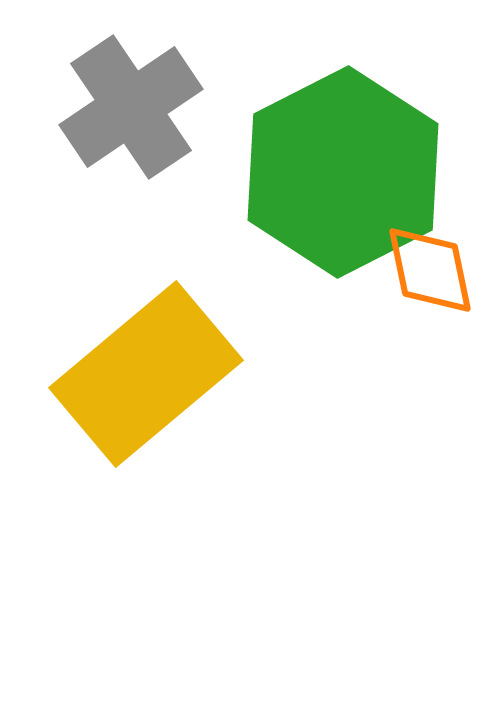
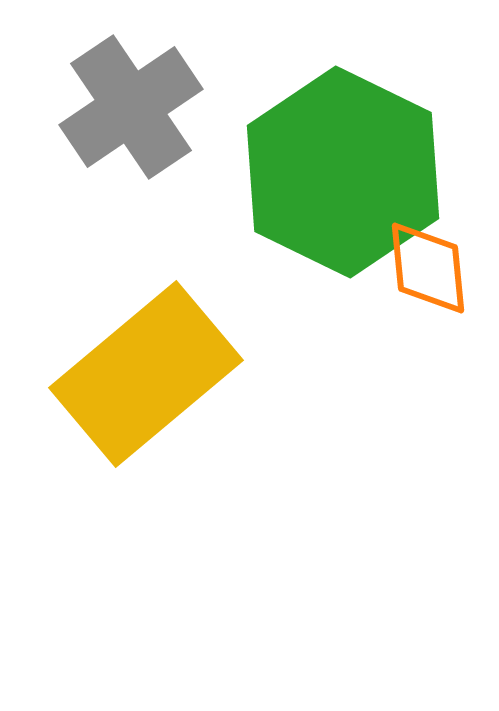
green hexagon: rotated 7 degrees counterclockwise
orange diamond: moved 2 px left, 2 px up; rotated 6 degrees clockwise
